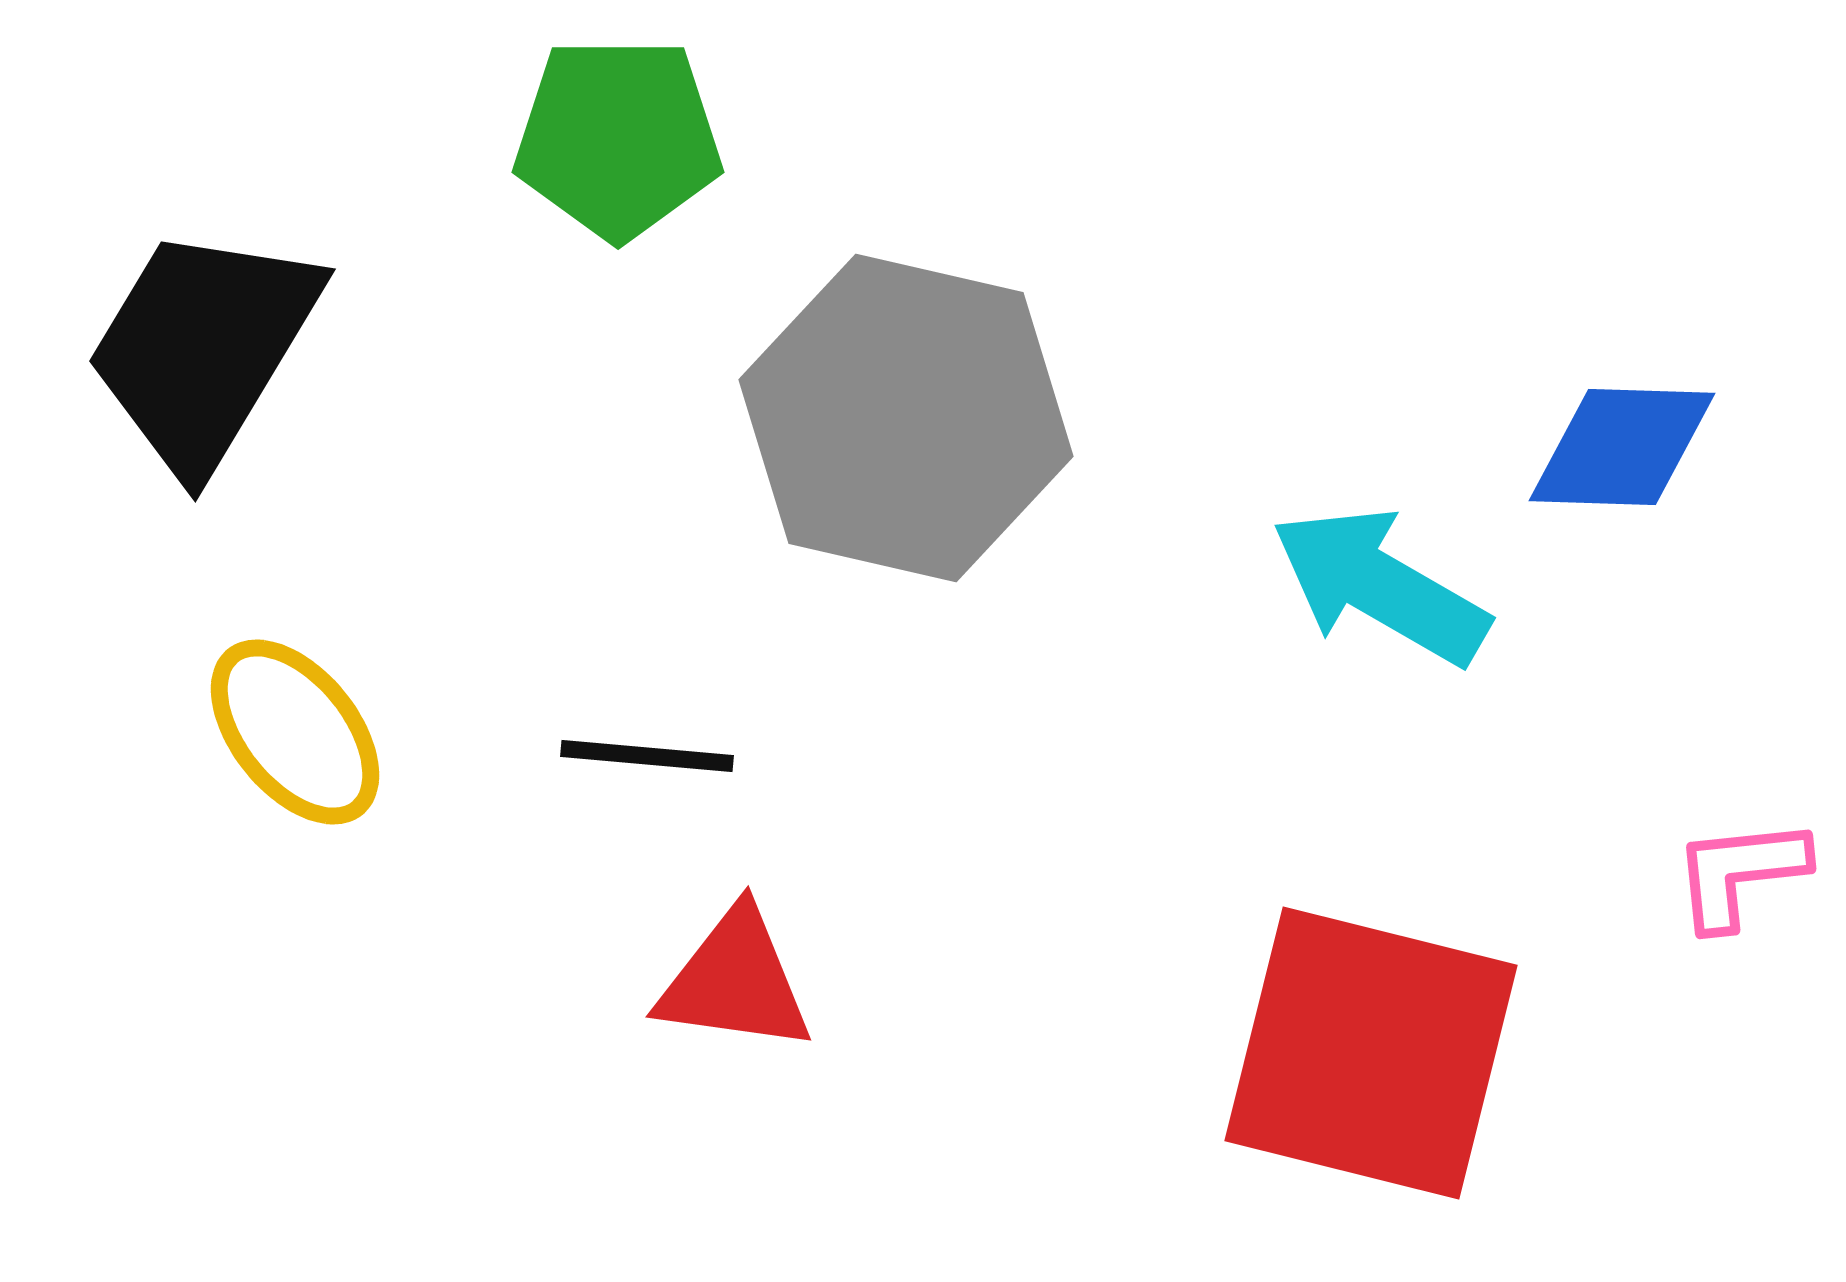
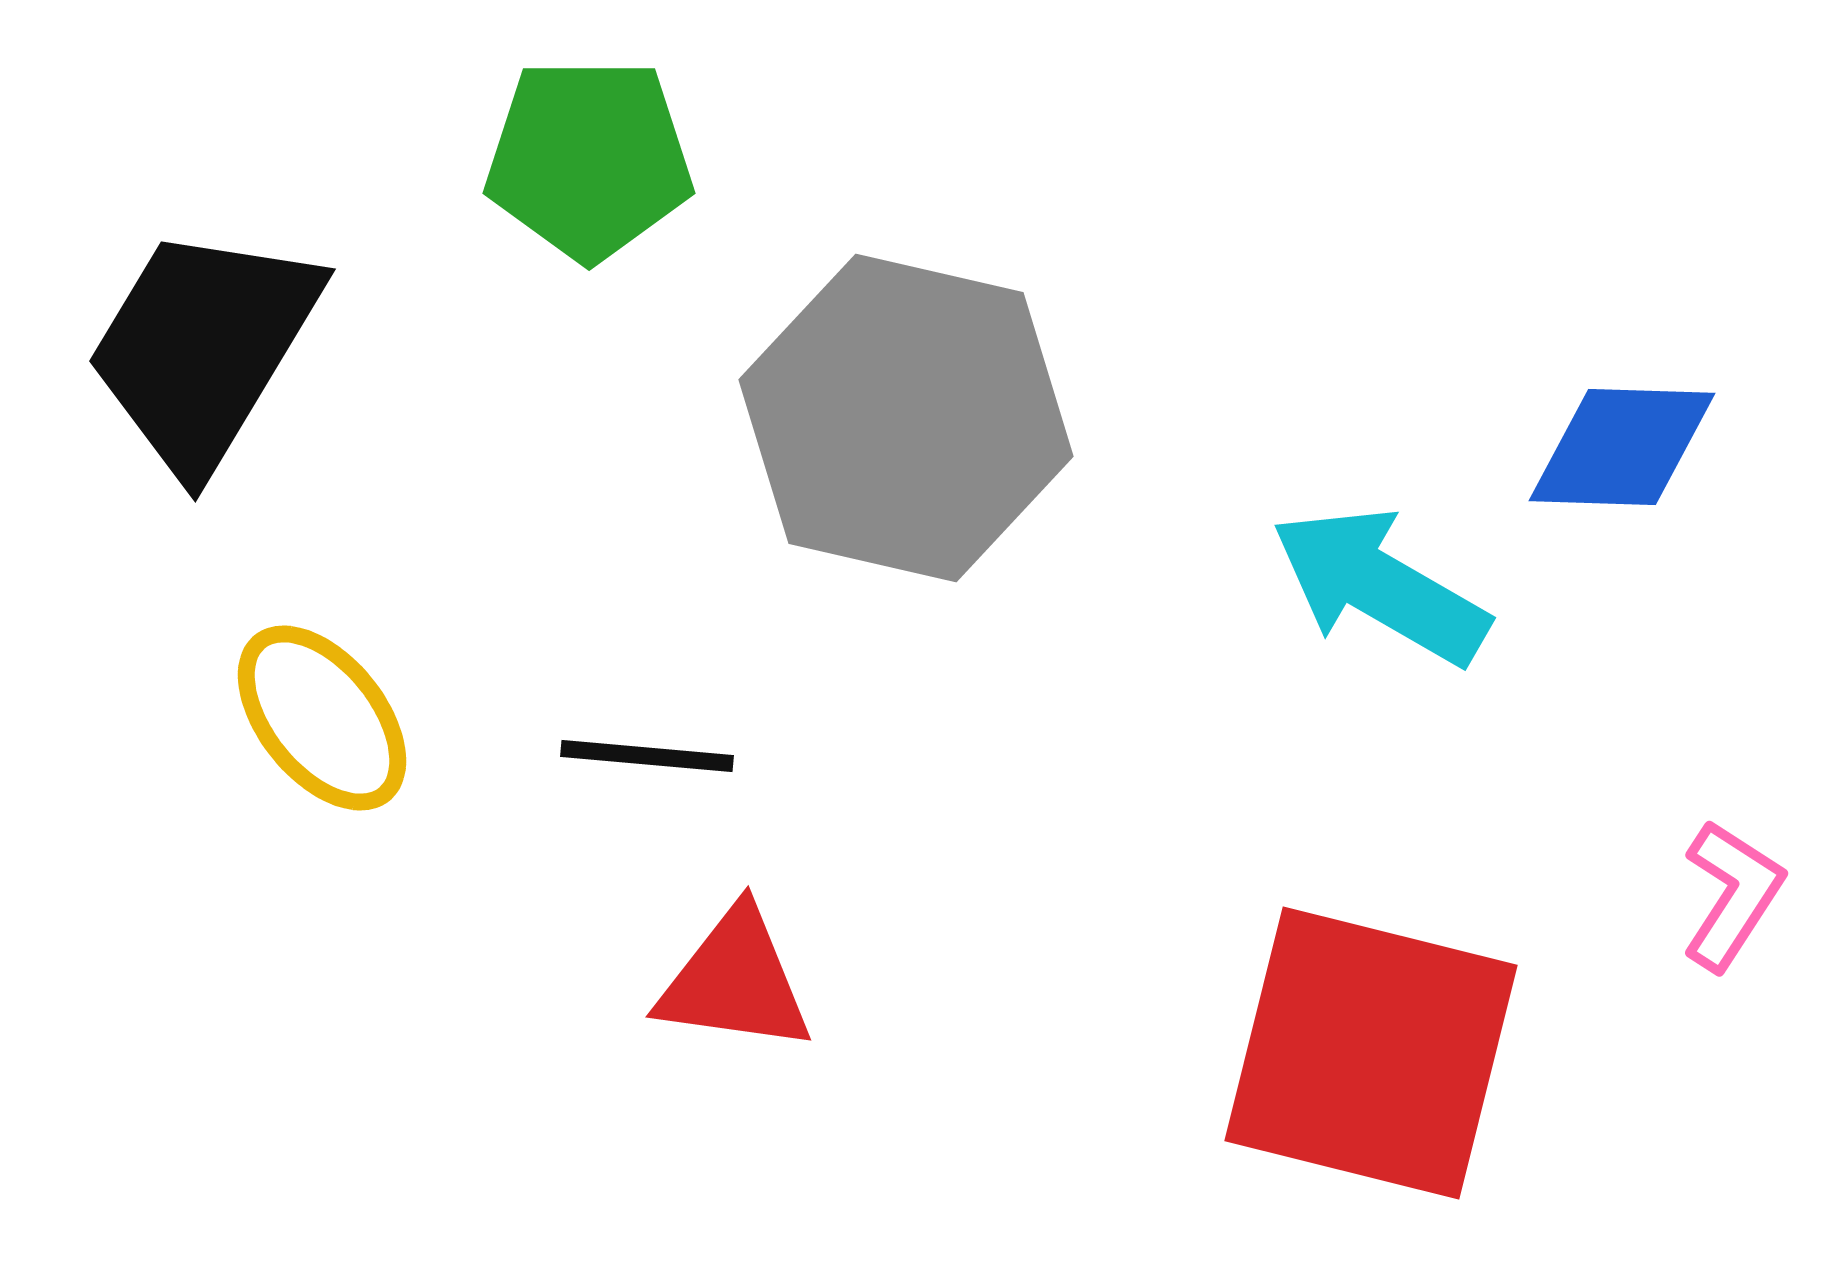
green pentagon: moved 29 px left, 21 px down
yellow ellipse: moved 27 px right, 14 px up
pink L-shape: moved 8 px left, 22 px down; rotated 129 degrees clockwise
